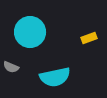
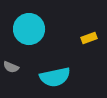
cyan circle: moved 1 px left, 3 px up
